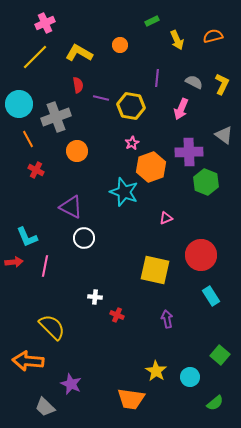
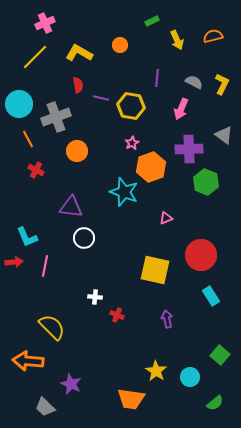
purple cross at (189, 152): moved 3 px up
purple triangle at (71, 207): rotated 20 degrees counterclockwise
